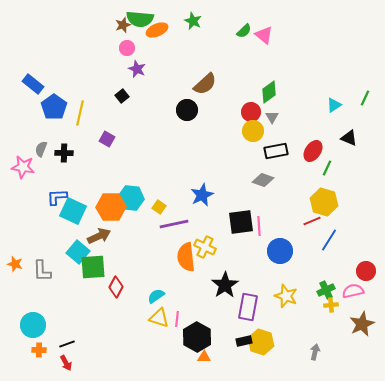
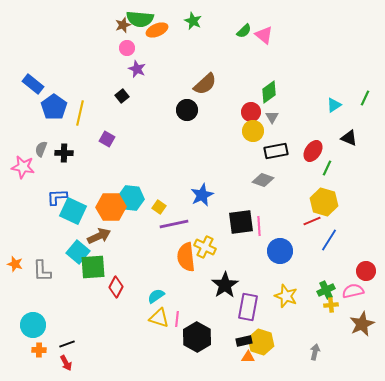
orange triangle at (204, 357): moved 44 px right
